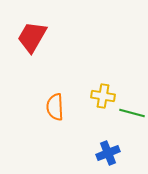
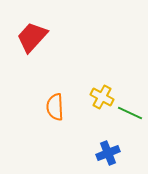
red trapezoid: rotated 12 degrees clockwise
yellow cross: moved 1 px left, 1 px down; rotated 20 degrees clockwise
green line: moved 2 px left; rotated 10 degrees clockwise
